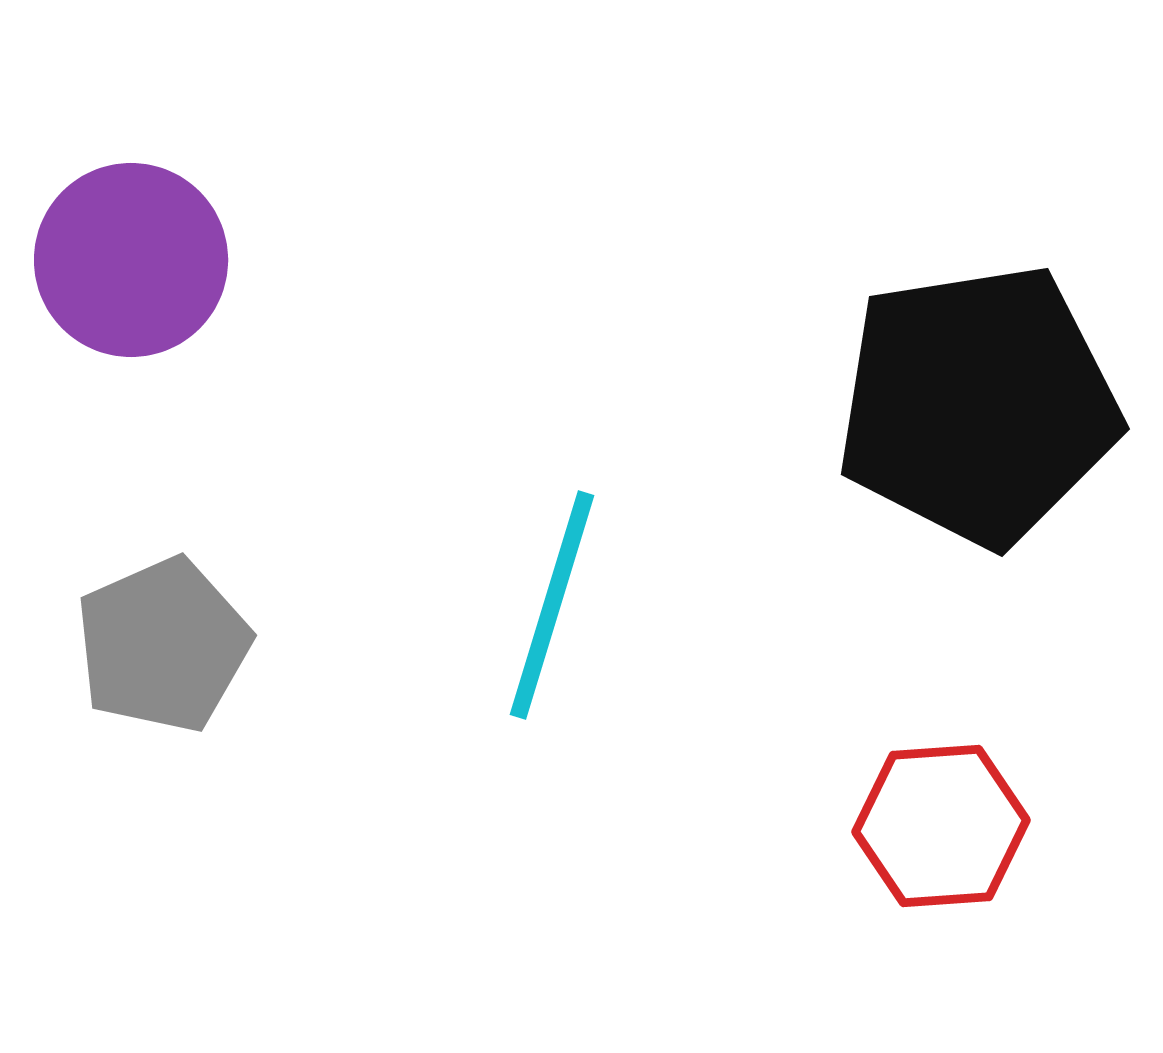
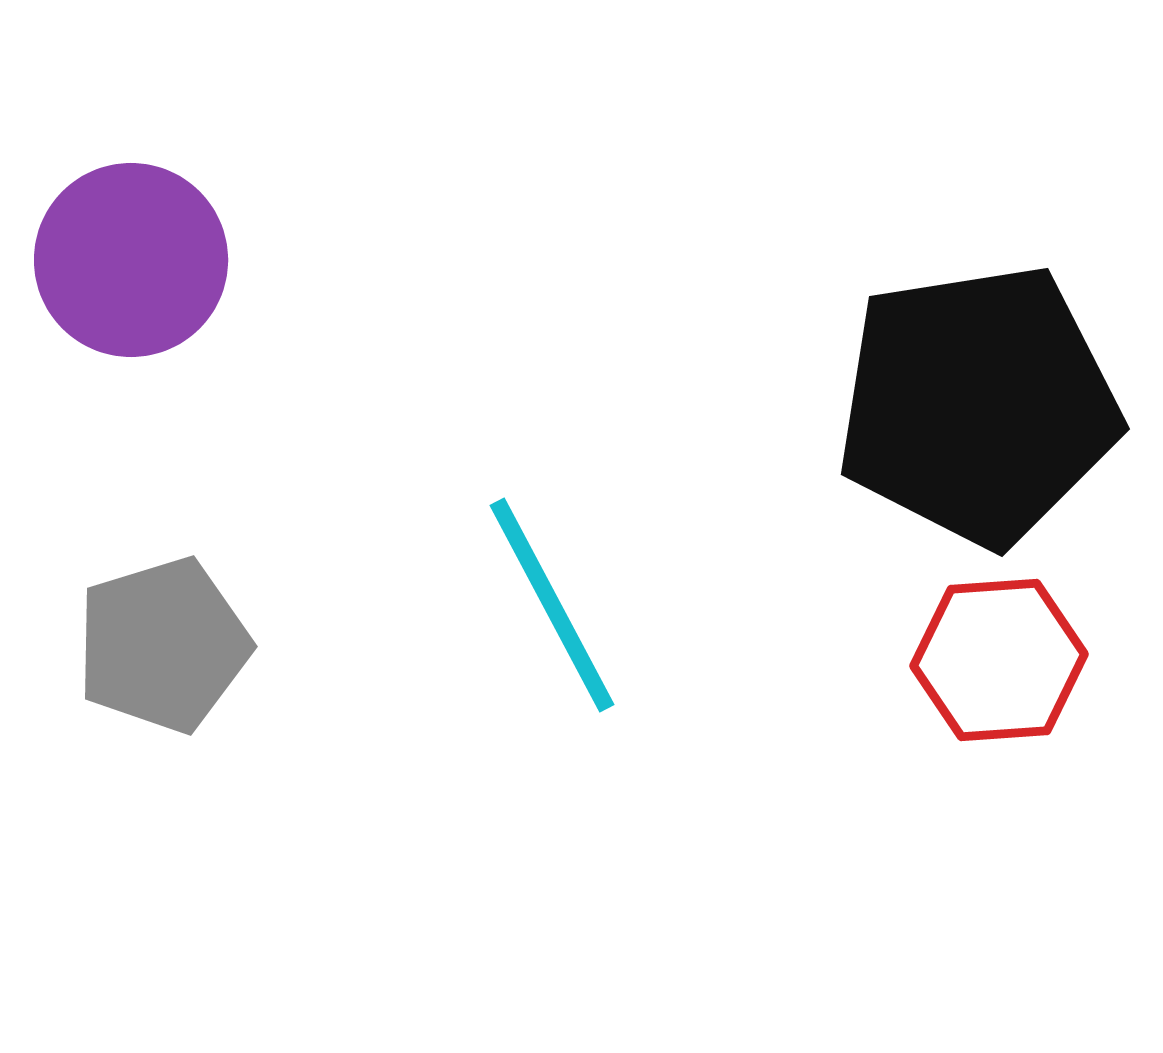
cyan line: rotated 45 degrees counterclockwise
gray pentagon: rotated 7 degrees clockwise
red hexagon: moved 58 px right, 166 px up
